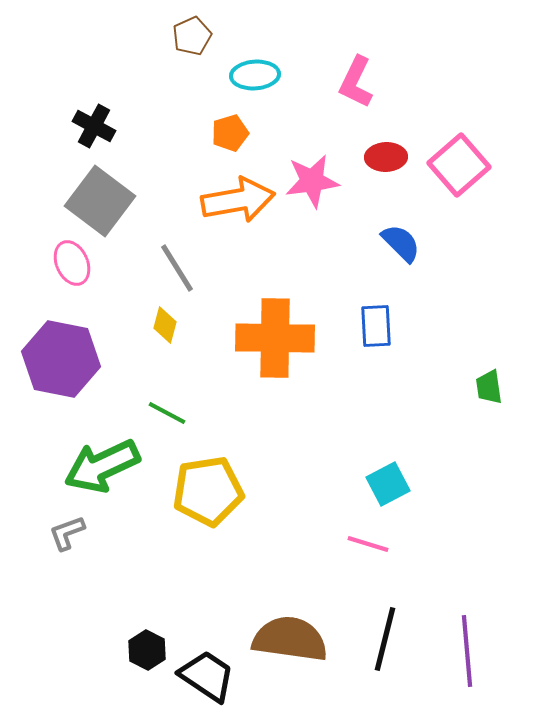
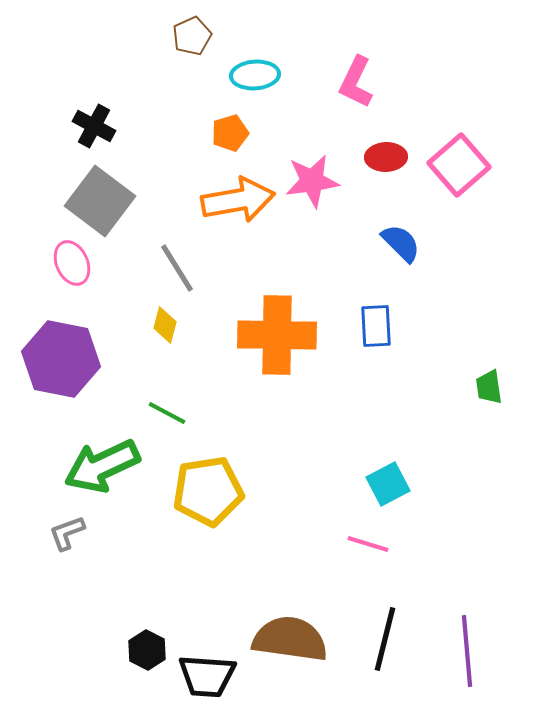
orange cross: moved 2 px right, 3 px up
black trapezoid: rotated 150 degrees clockwise
